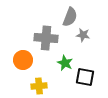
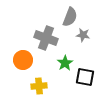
gray cross: rotated 15 degrees clockwise
green star: rotated 14 degrees clockwise
